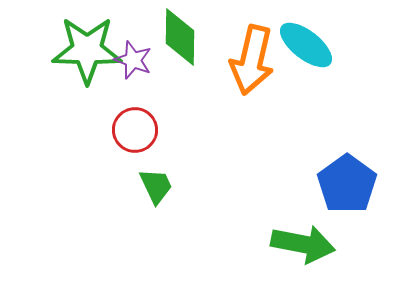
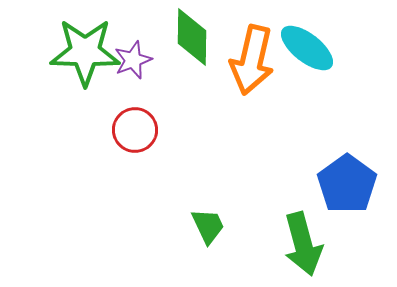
green diamond: moved 12 px right
cyan ellipse: moved 1 px right, 3 px down
green star: moved 2 px left, 2 px down
purple star: rotated 30 degrees clockwise
green trapezoid: moved 52 px right, 40 px down
green arrow: rotated 64 degrees clockwise
